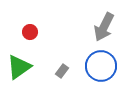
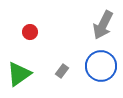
gray arrow: moved 1 px left, 2 px up
green triangle: moved 7 px down
